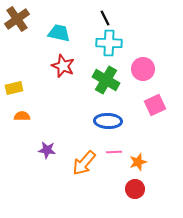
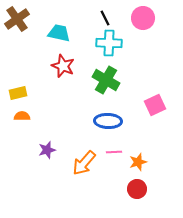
pink circle: moved 51 px up
yellow rectangle: moved 4 px right, 5 px down
purple star: rotated 24 degrees counterclockwise
red circle: moved 2 px right
